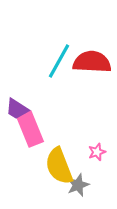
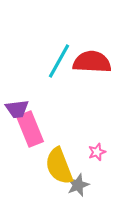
purple trapezoid: rotated 40 degrees counterclockwise
